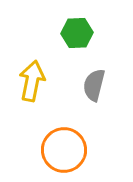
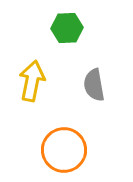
green hexagon: moved 10 px left, 5 px up
gray semicircle: rotated 24 degrees counterclockwise
